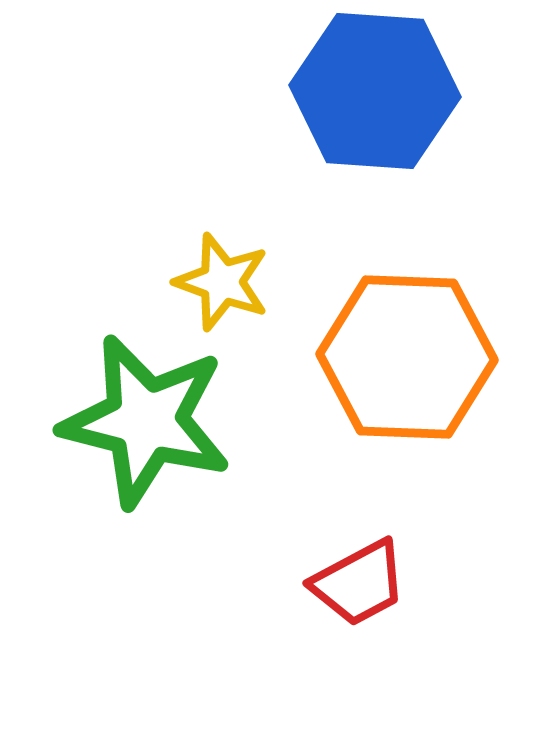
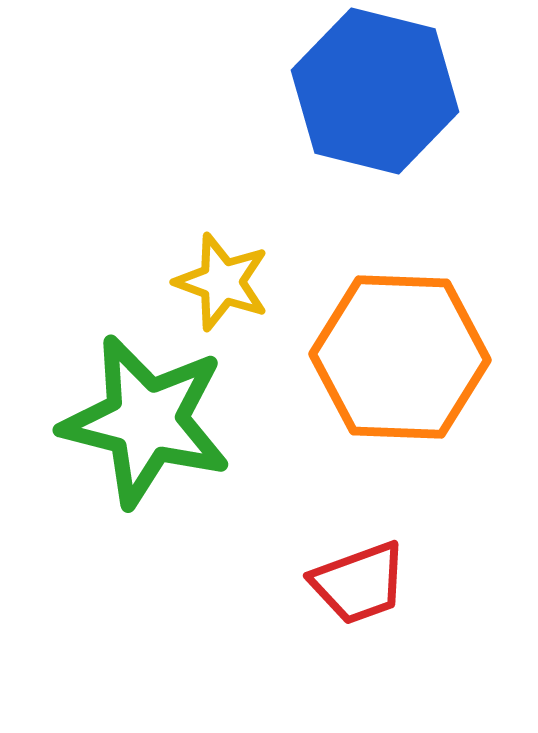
blue hexagon: rotated 10 degrees clockwise
orange hexagon: moved 7 px left
red trapezoid: rotated 8 degrees clockwise
